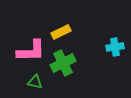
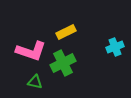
yellow rectangle: moved 5 px right
cyan cross: rotated 12 degrees counterclockwise
pink L-shape: rotated 20 degrees clockwise
